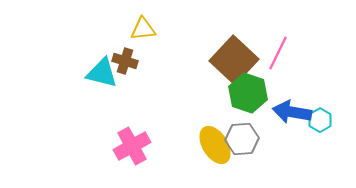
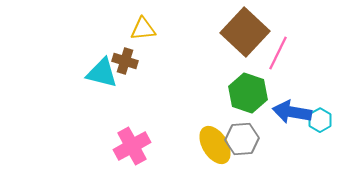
brown square: moved 11 px right, 28 px up
